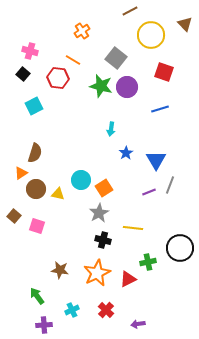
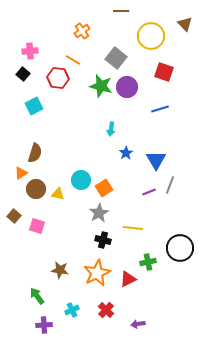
brown line: moved 9 px left; rotated 28 degrees clockwise
yellow circle: moved 1 px down
pink cross: rotated 21 degrees counterclockwise
